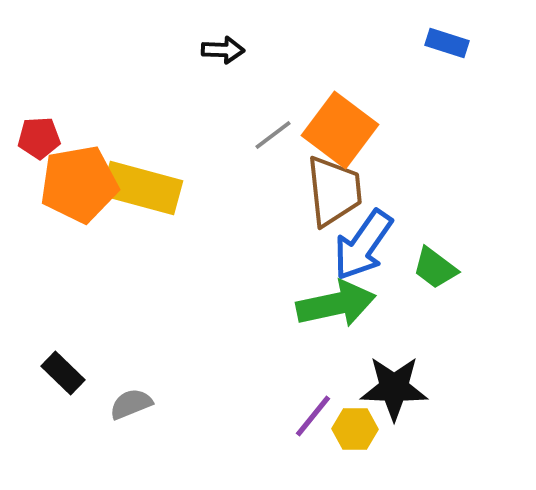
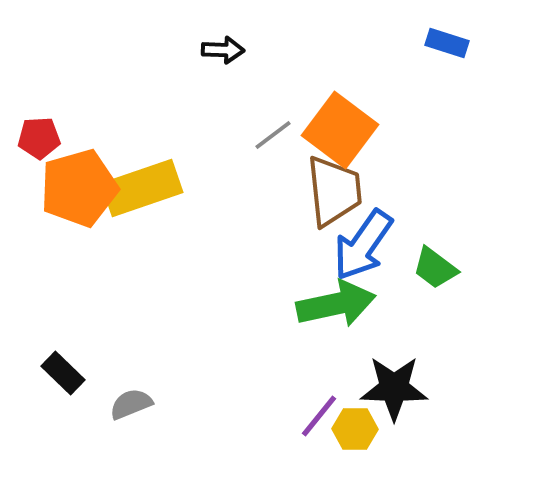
orange pentagon: moved 4 px down; rotated 6 degrees counterclockwise
yellow rectangle: rotated 34 degrees counterclockwise
purple line: moved 6 px right
